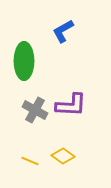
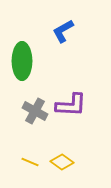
green ellipse: moved 2 px left
gray cross: moved 1 px down
yellow diamond: moved 1 px left, 6 px down
yellow line: moved 1 px down
